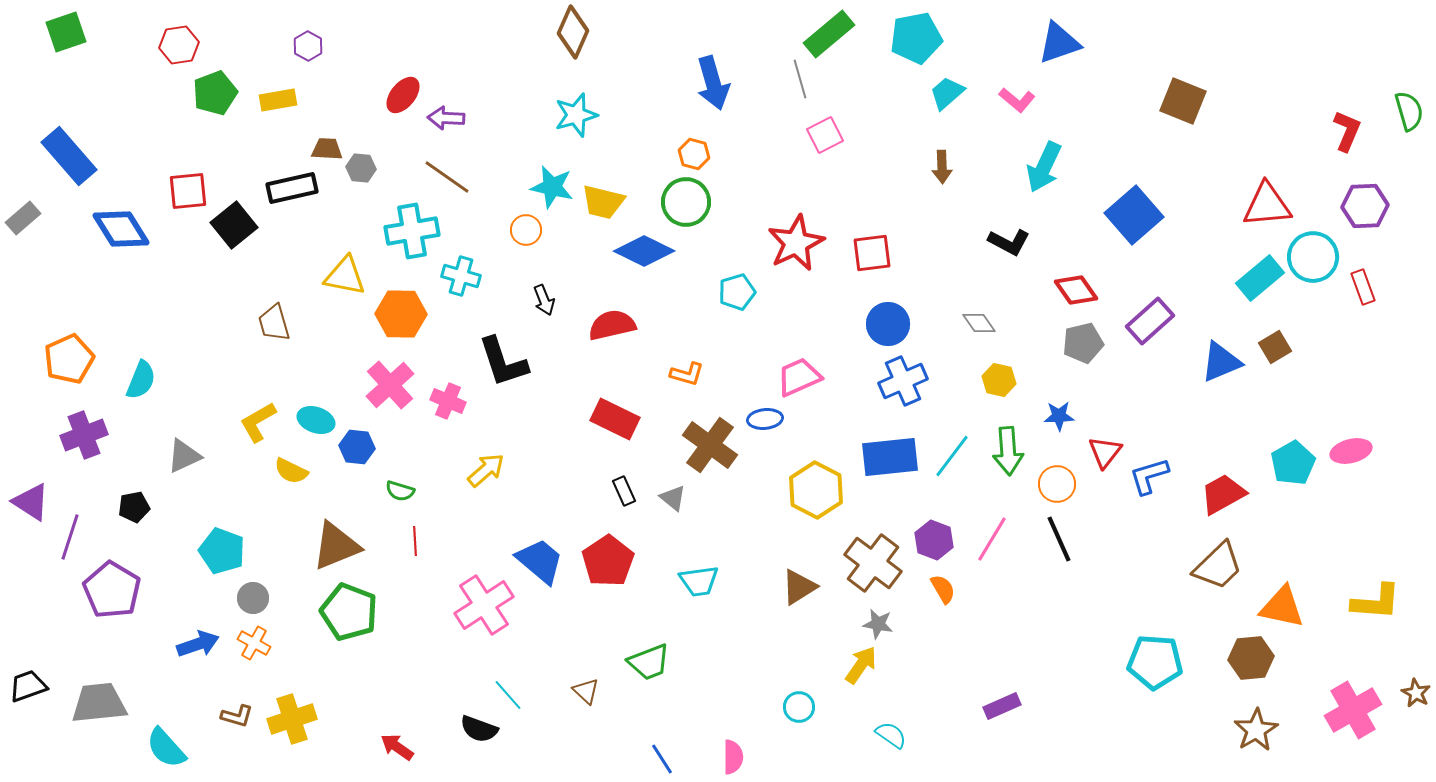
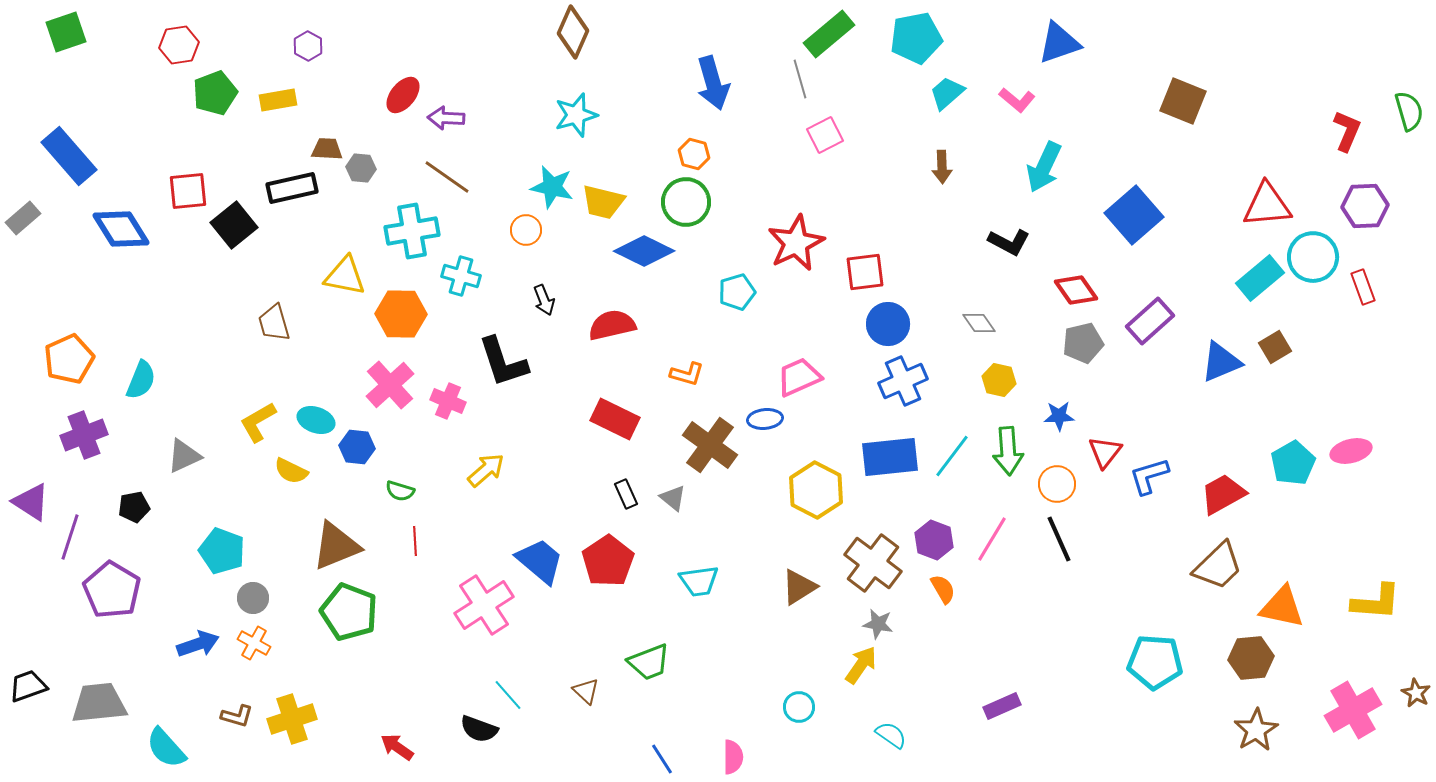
red square at (872, 253): moved 7 px left, 19 px down
black rectangle at (624, 491): moved 2 px right, 3 px down
